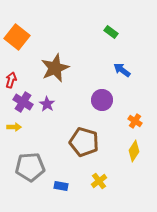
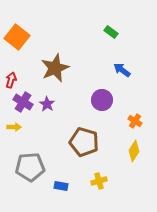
yellow cross: rotated 21 degrees clockwise
